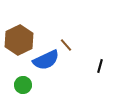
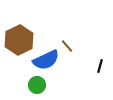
brown line: moved 1 px right, 1 px down
green circle: moved 14 px right
